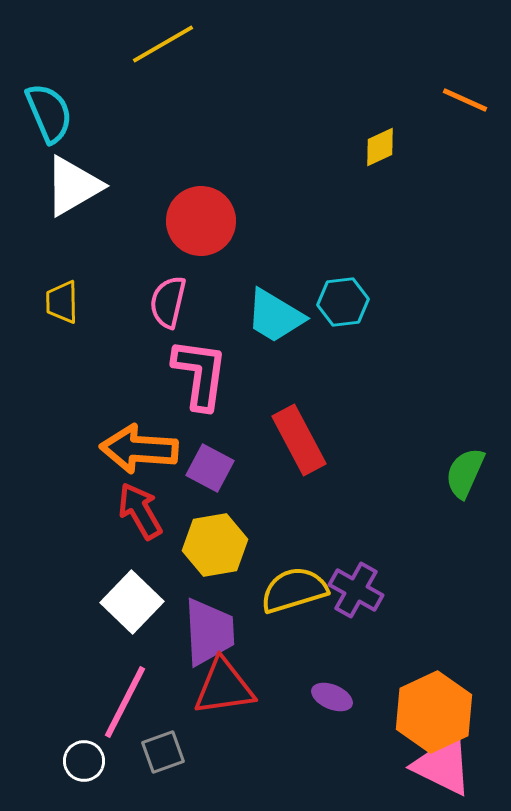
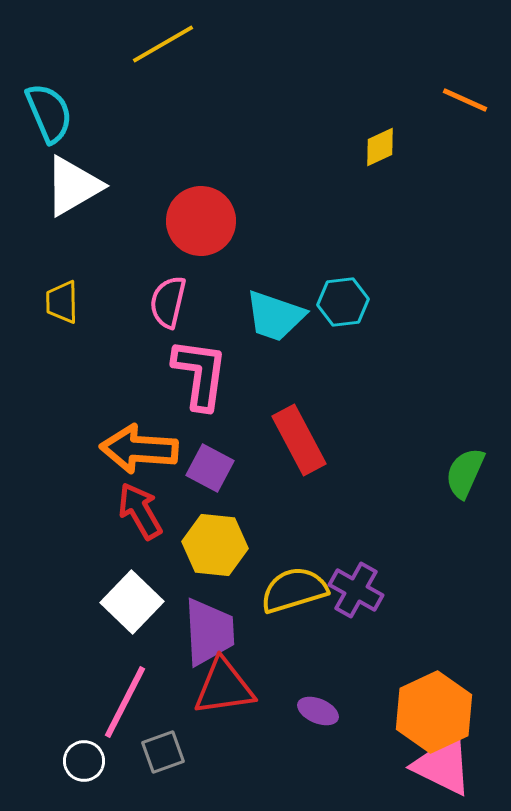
cyan trapezoid: rotated 12 degrees counterclockwise
yellow hexagon: rotated 16 degrees clockwise
purple ellipse: moved 14 px left, 14 px down
